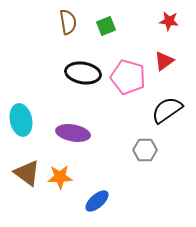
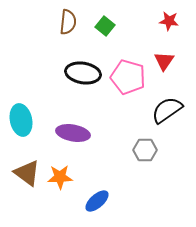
brown semicircle: rotated 15 degrees clockwise
green square: moved 1 px left; rotated 30 degrees counterclockwise
red triangle: rotated 20 degrees counterclockwise
